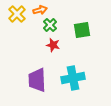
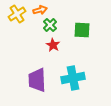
yellow cross: rotated 12 degrees clockwise
green square: rotated 12 degrees clockwise
red star: rotated 16 degrees clockwise
